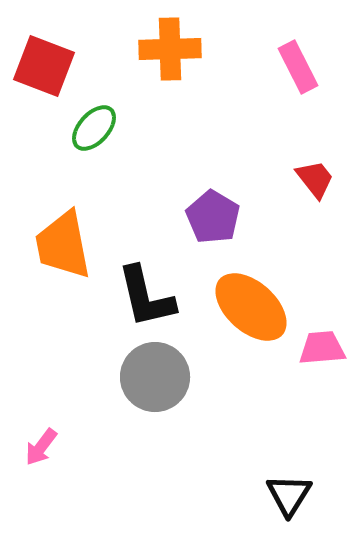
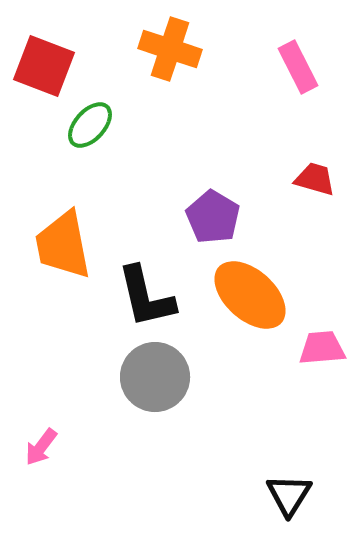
orange cross: rotated 20 degrees clockwise
green ellipse: moved 4 px left, 3 px up
red trapezoid: rotated 36 degrees counterclockwise
orange ellipse: moved 1 px left, 12 px up
